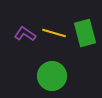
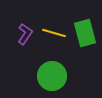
purple L-shape: rotated 90 degrees clockwise
